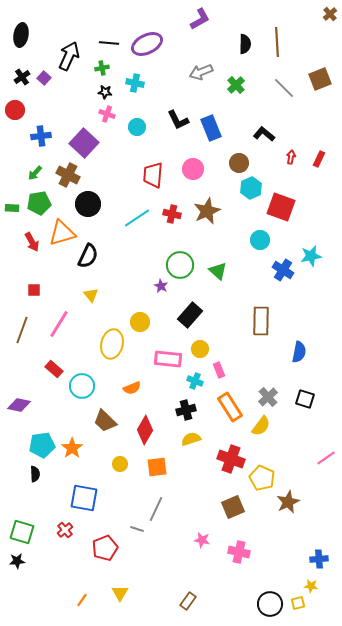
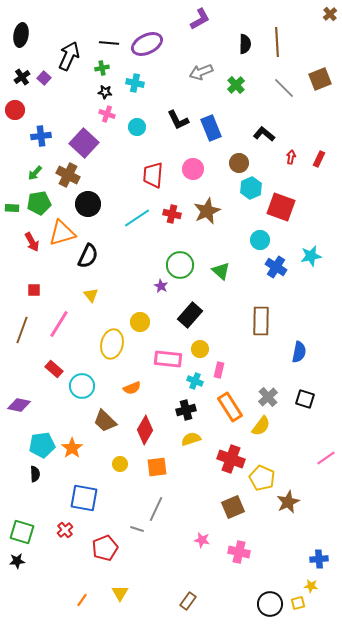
blue cross at (283, 270): moved 7 px left, 3 px up
green triangle at (218, 271): moved 3 px right
pink rectangle at (219, 370): rotated 35 degrees clockwise
